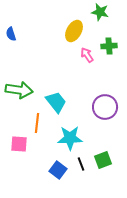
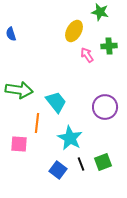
cyan star: rotated 30 degrees clockwise
green square: moved 2 px down
